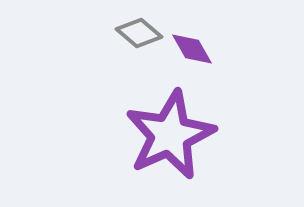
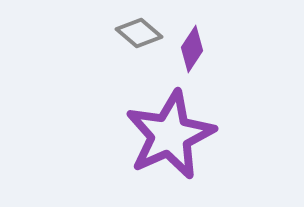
purple diamond: rotated 63 degrees clockwise
